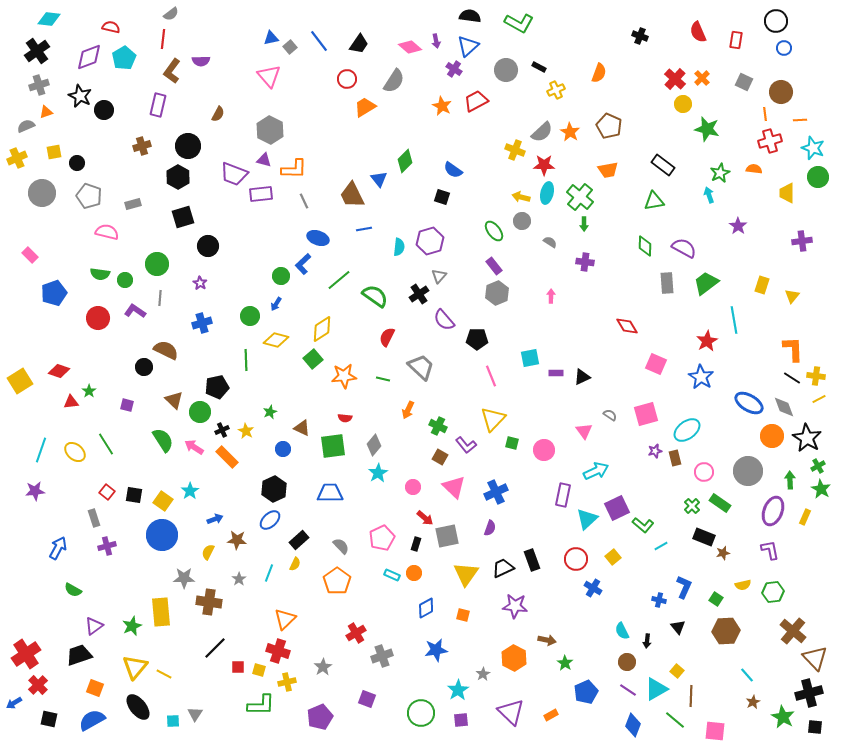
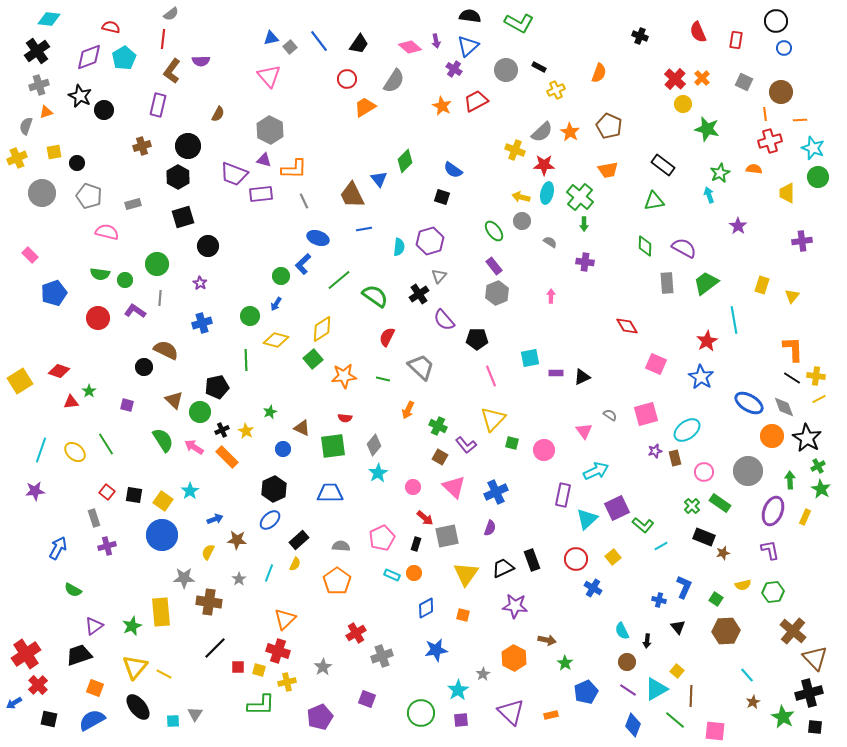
gray semicircle at (26, 126): rotated 48 degrees counterclockwise
gray semicircle at (341, 546): rotated 42 degrees counterclockwise
orange rectangle at (551, 715): rotated 16 degrees clockwise
